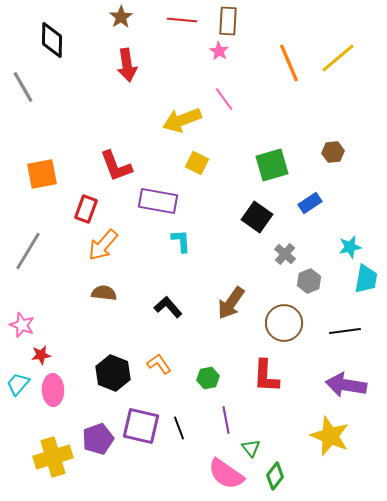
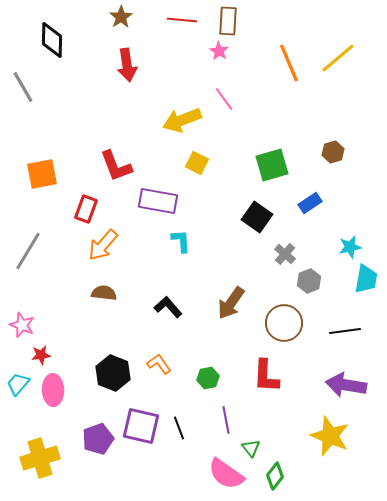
brown hexagon at (333, 152): rotated 10 degrees counterclockwise
yellow cross at (53, 457): moved 13 px left, 1 px down
